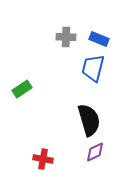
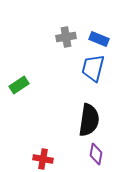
gray cross: rotated 12 degrees counterclockwise
green rectangle: moved 3 px left, 4 px up
black semicircle: rotated 24 degrees clockwise
purple diamond: moved 1 px right, 2 px down; rotated 55 degrees counterclockwise
